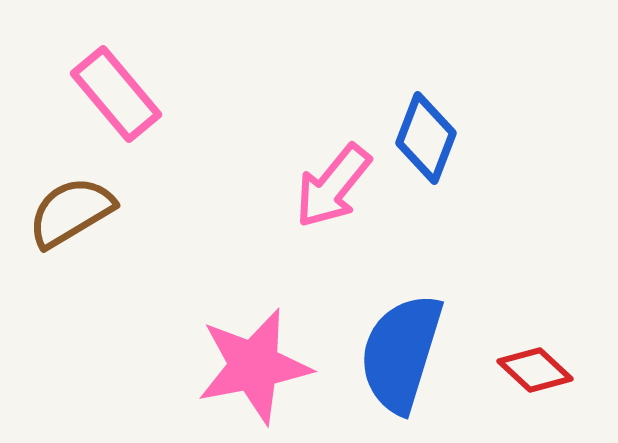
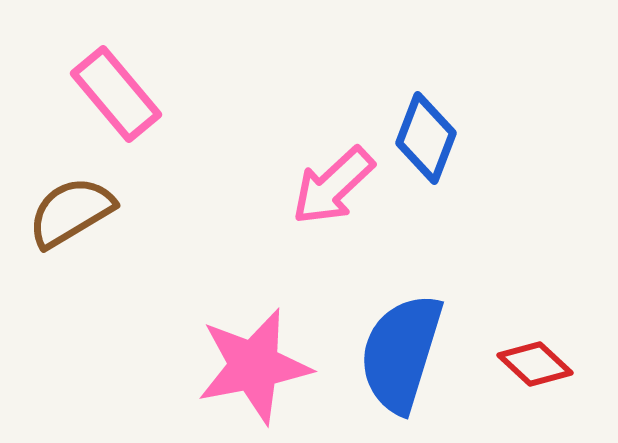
pink arrow: rotated 8 degrees clockwise
red diamond: moved 6 px up
